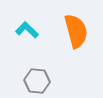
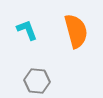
cyan L-shape: rotated 25 degrees clockwise
